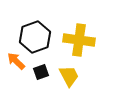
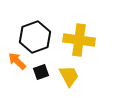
orange arrow: moved 1 px right
